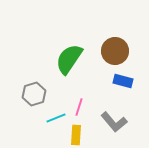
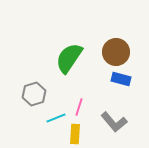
brown circle: moved 1 px right, 1 px down
green semicircle: moved 1 px up
blue rectangle: moved 2 px left, 2 px up
yellow rectangle: moved 1 px left, 1 px up
